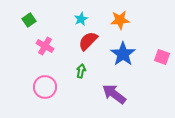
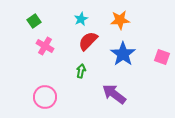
green square: moved 5 px right, 1 px down
pink circle: moved 10 px down
